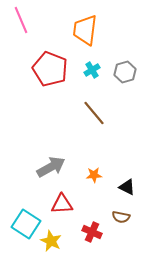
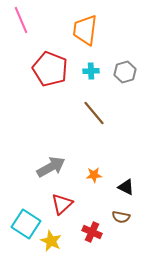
cyan cross: moved 1 px left, 1 px down; rotated 28 degrees clockwise
black triangle: moved 1 px left
red triangle: rotated 40 degrees counterclockwise
